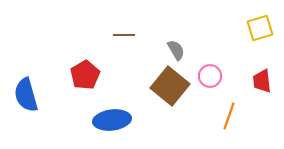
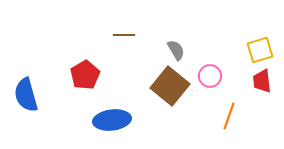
yellow square: moved 22 px down
